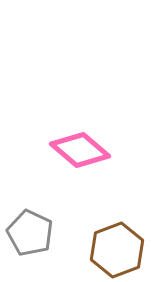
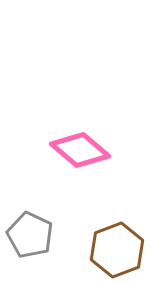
gray pentagon: moved 2 px down
